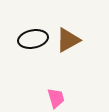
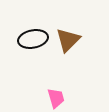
brown triangle: rotated 16 degrees counterclockwise
